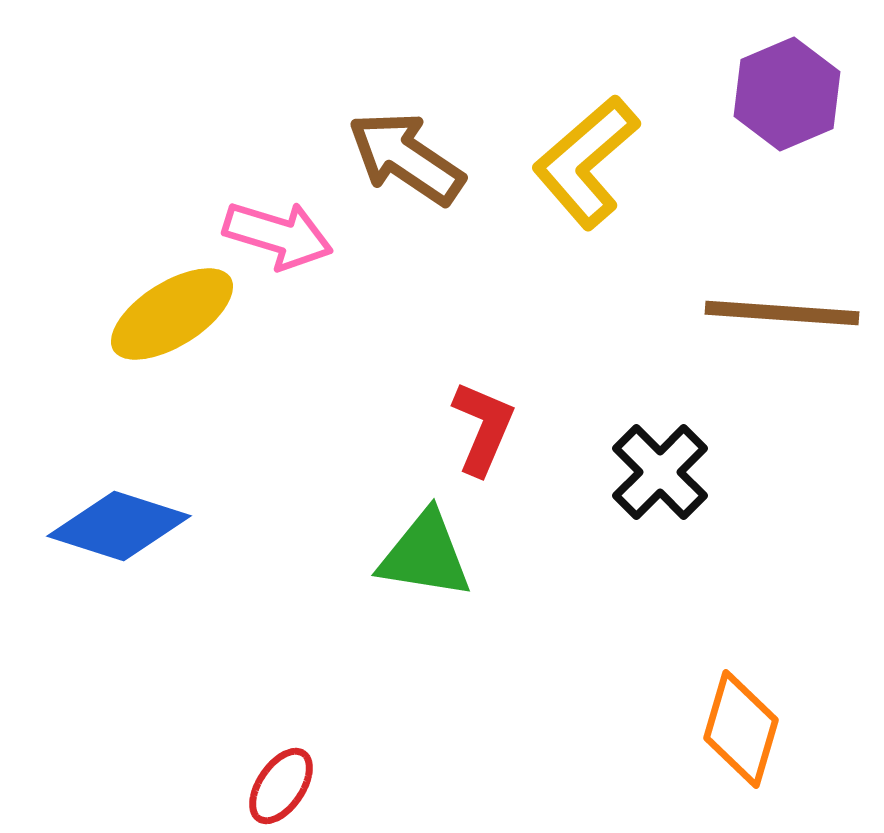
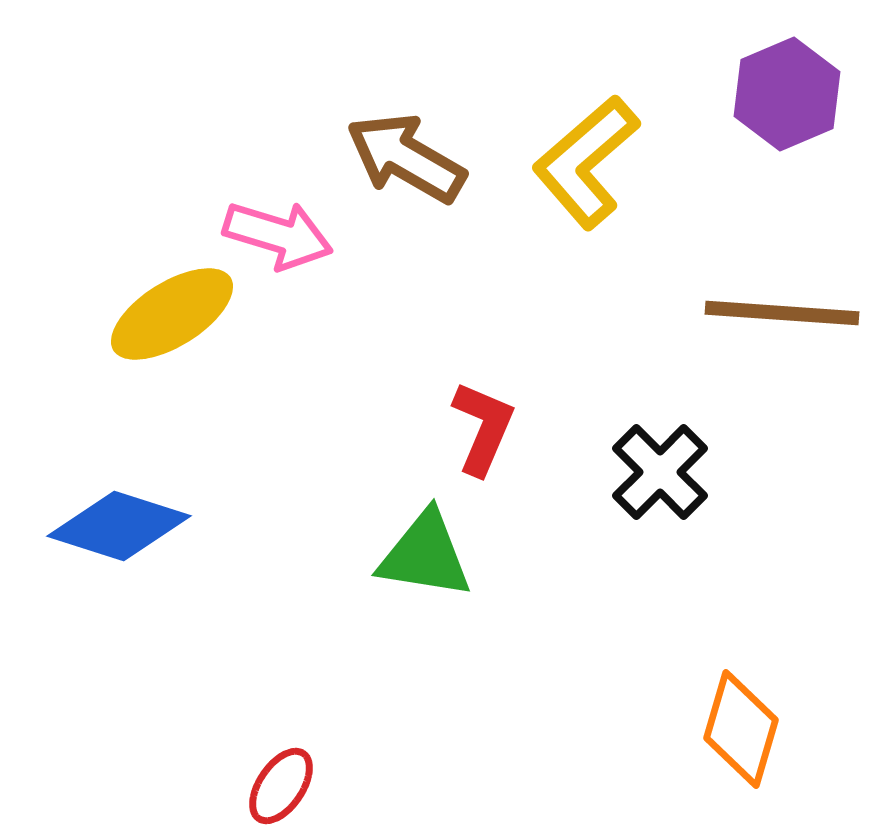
brown arrow: rotated 4 degrees counterclockwise
